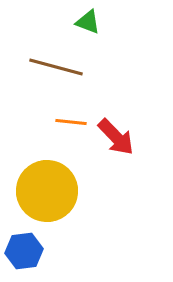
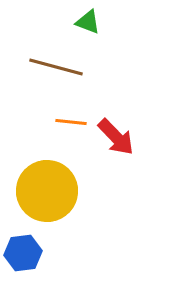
blue hexagon: moved 1 px left, 2 px down
